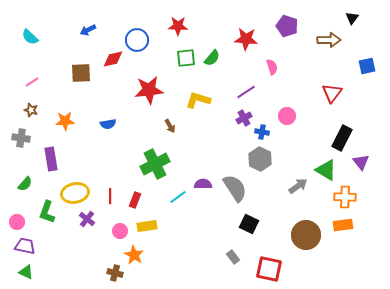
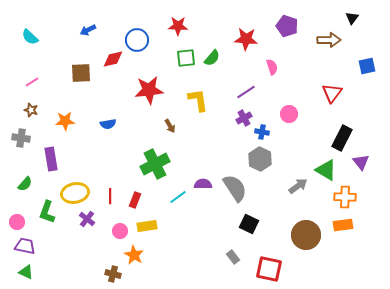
yellow L-shape at (198, 100): rotated 65 degrees clockwise
pink circle at (287, 116): moved 2 px right, 2 px up
brown cross at (115, 273): moved 2 px left, 1 px down
